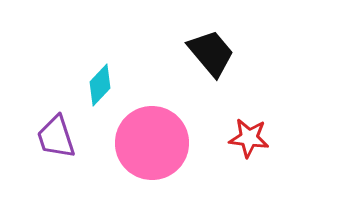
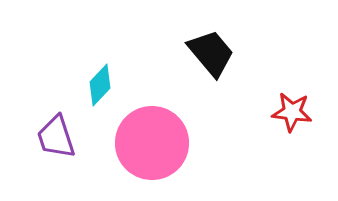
red star: moved 43 px right, 26 px up
